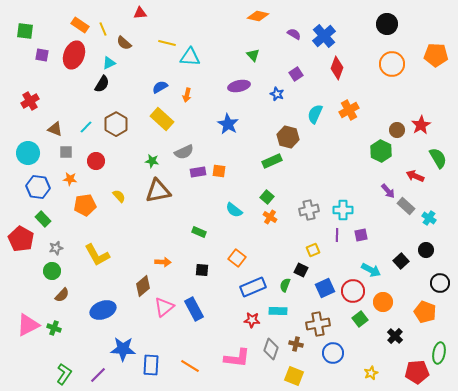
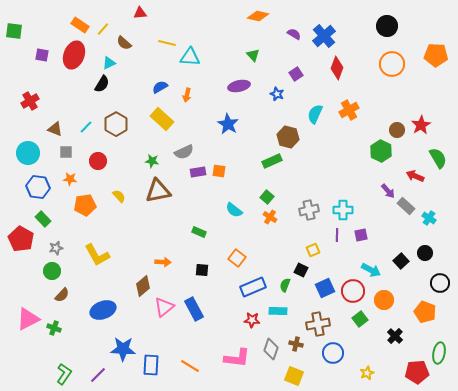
black circle at (387, 24): moved 2 px down
yellow line at (103, 29): rotated 64 degrees clockwise
green square at (25, 31): moved 11 px left
red circle at (96, 161): moved 2 px right
black circle at (426, 250): moved 1 px left, 3 px down
orange circle at (383, 302): moved 1 px right, 2 px up
pink triangle at (28, 325): moved 6 px up
yellow star at (371, 373): moved 4 px left
